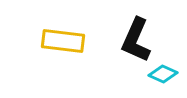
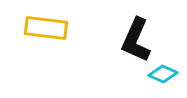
yellow rectangle: moved 17 px left, 13 px up
